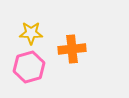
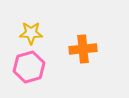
orange cross: moved 11 px right
